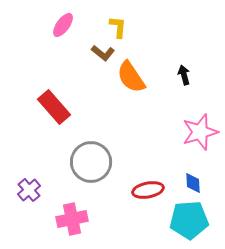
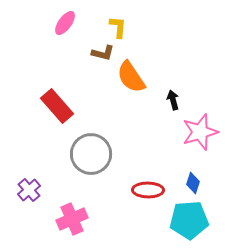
pink ellipse: moved 2 px right, 2 px up
brown L-shape: rotated 25 degrees counterclockwise
black arrow: moved 11 px left, 25 px down
red rectangle: moved 3 px right, 1 px up
gray circle: moved 8 px up
blue diamond: rotated 20 degrees clockwise
red ellipse: rotated 12 degrees clockwise
pink cross: rotated 12 degrees counterclockwise
